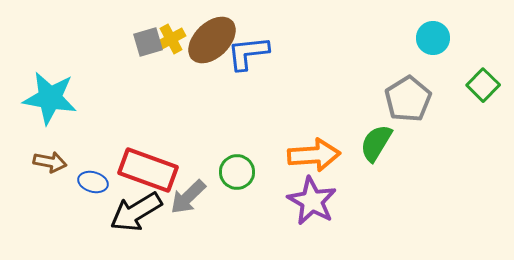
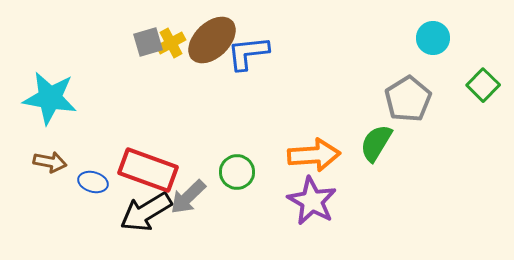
yellow cross: moved 4 px down
black arrow: moved 10 px right
